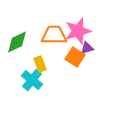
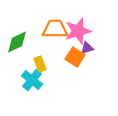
orange trapezoid: moved 1 px right, 6 px up
